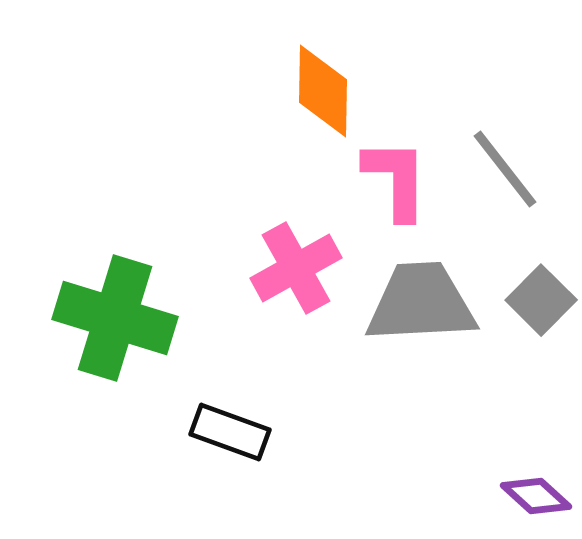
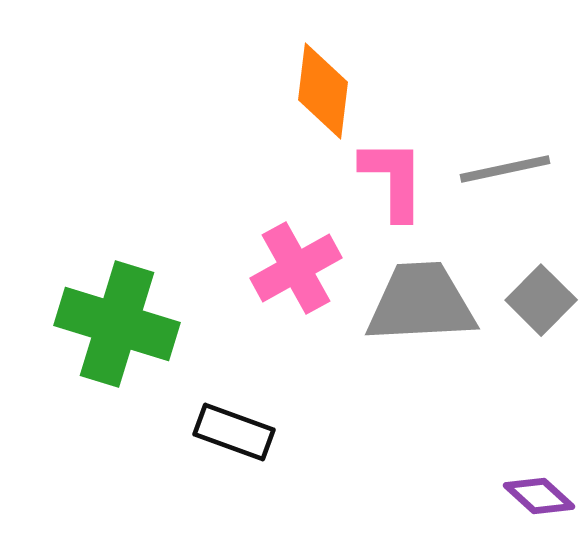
orange diamond: rotated 6 degrees clockwise
gray line: rotated 64 degrees counterclockwise
pink L-shape: moved 3 px left
green cross: moved 2 px right, 6 px down
black rectangle: moved 4 px right
purple diamond: moved 3 px right
